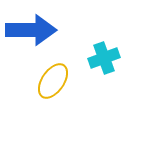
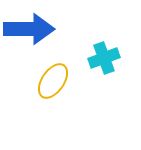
blue arrow: moved 2 px left, 1 px up
